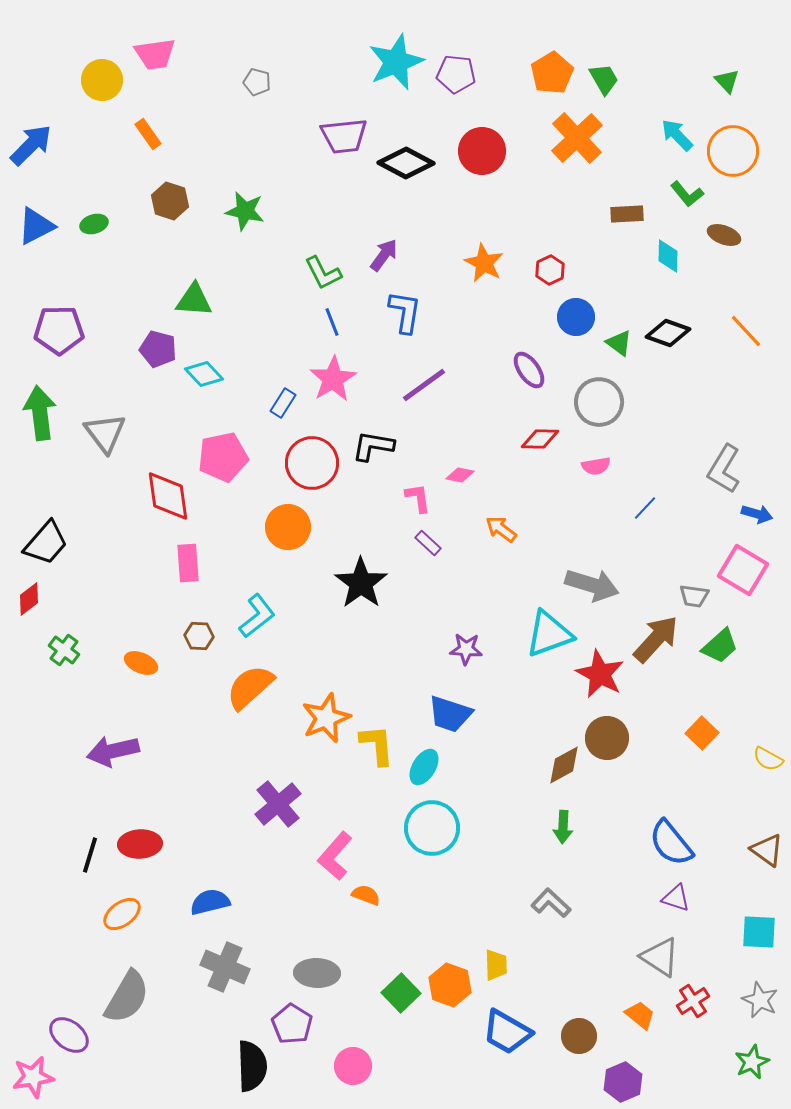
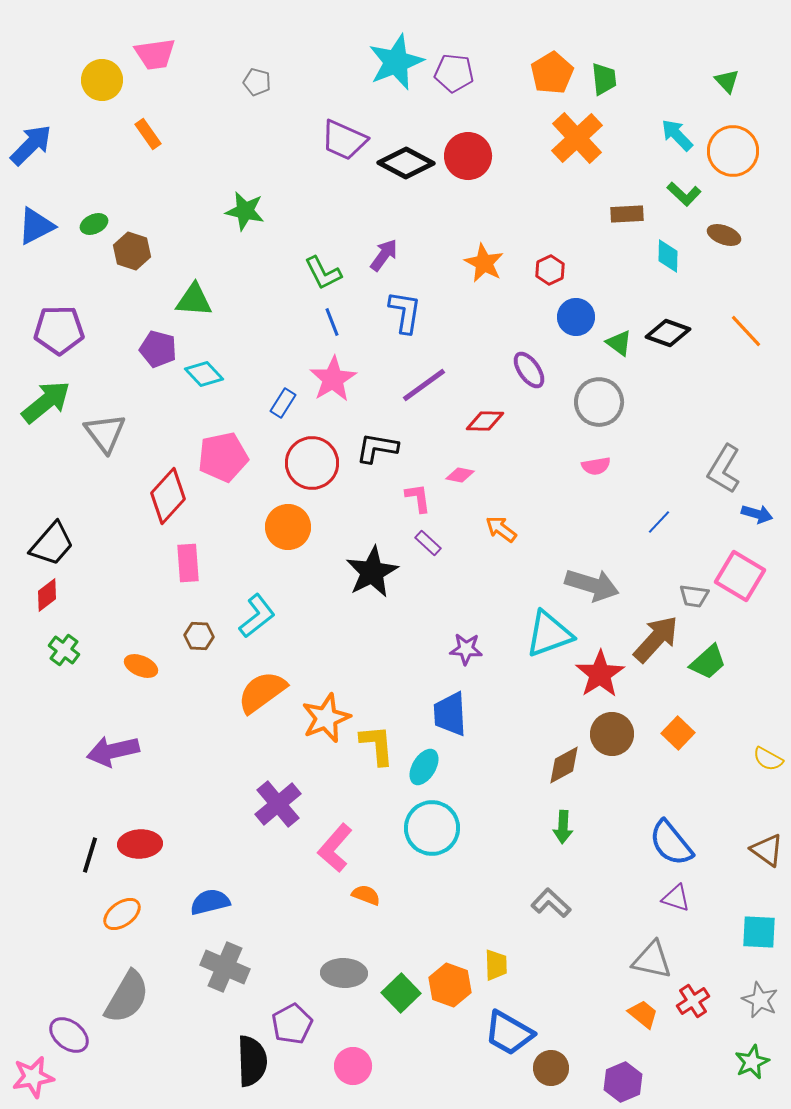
purple pentagon at (456, 74): moved 2 px left, 1 px up
green trapezoid at (604, 79): rotated 24 degrees clockwise
purple trapezoid at (344, 136): moved 4 px down; rotated 30 degrees clockwise
red circle at (482, 151): moved 14 px left, 5 px down
green L-shape at (687, 194): moved 3 px left; rotated 8 degrees counterclockwise
brown hexagon at (170, 201): moved 38 px left, 50 px down
green ellipse at (94, 224): rotated 8 degrees counterclockwise
green arrow at (40, 413): moved 6 px right, 11 px up; rotated 58 degrees clockwise
red diamond at (540, 439): moved 55 px left, 18 px up
black L-shape at (373, 446): moved 4 px right, 2 px down
red diamond at (168, 496): rotated 50 degrees clockwise
blue line at (645, 508): moved 14 px right, 14 px down
black trapezoid at (46, 543): moved 6 px right, 1 px down
pink square at (743, 570): moved 3 px left, 6 px down
black star at (361, 583): moved 11 px right, 11 px up; rotated 8 degrees clockwise
red diamond at (29, 599): moved 18 px right, 4 px up
green trapezoid at (720, 646): moved 12 px left, 16 px down
orange ellipse at (141, 663): moved 3 px down
red star at (600, 674): rotated 12 degrees clockwise
orange semicircle at (250, 687): moved 12 px right, 5 px down; rotated 6 degrees clockwise
blue trapezoid at (450, 714): rotated 69 degrees clockwise
orange square at (702, 733): moved 24 px left
brown circle at (607, 738): moved 5 px right, 4 px up
pink L-shape at (335, 856): moved 8 px up
gray triangle at (660, 957): moved 8 px left, 3 px down; rotated 21 degrees counterclockwise
gray ellipse at (317, 973): moved 27 px right
orange trapezoid at (640, 1015): moved 3 px right, 1 px up
purple pentagon at (292, 1024): rotated 12 degrees clockwise
blue trapezoid at (507, 1032): moved 2 px right, 1 px down
brown circle at (579, 1036): moved 28 px left, 32 px down
black semicircle at (252, 1066): moved 5 px up
